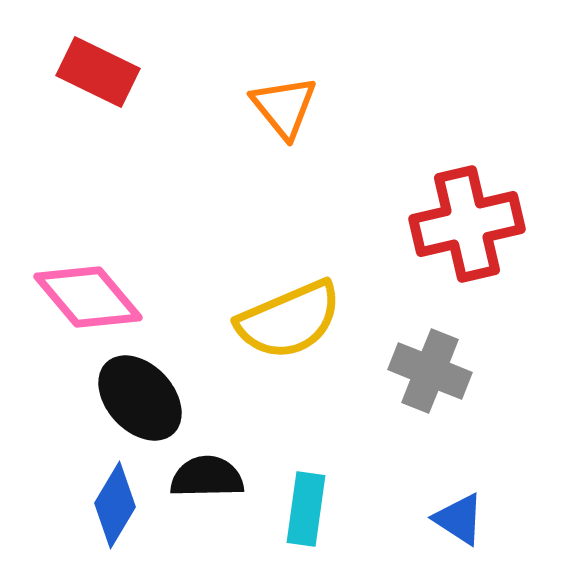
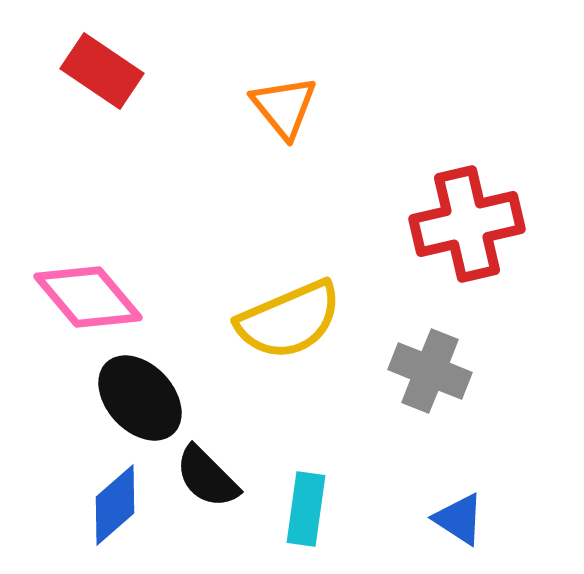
red rectangle: moved 4 px right, 1 px up; rotated 8 degrees clockwise
black semicircle: rotated 134 degrees counterclockwise
blue diamond: rotated 18 degrees clockwise
